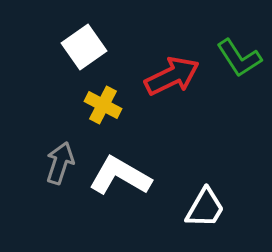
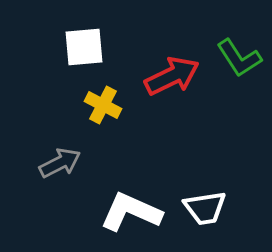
white square: rotated 30 degrees clockwise
gray arrow: rotated 45 degrees clockwise
white L-shape: moved 11 px right, 36 px down; rotated 6 degrees counterclockwise
white trapezoid: rotated 51 degrees clockwise
